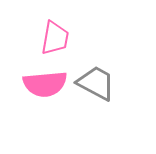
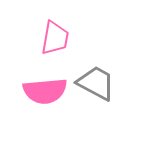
pink semicircle: moved 7 px down
